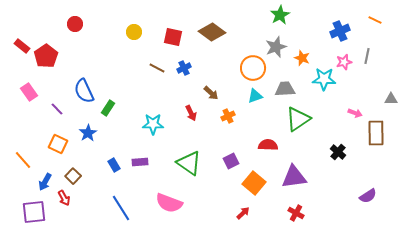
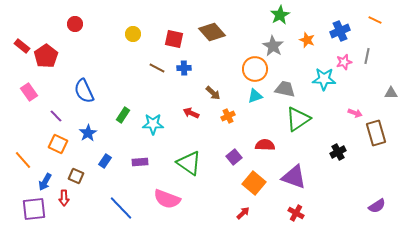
yellow circle at (134, 32): moved 1 px left, 2 px down
brown diamond at (212, 32): rotated 12 degrees clockwise
red square at (173, 37): moved 1 px right, 2 px down
gray star at (276, 47): moved 3 px left, 1 px up; rotated 20 degrees counterclockwise
orange star at (302, 58): moved 5 px right, 18 px up
blue cross at (184, 68): rotated 24 degrees clockwise
orange circle at (253, 68): moved 2 px right, 1 px down
gray trapezoid at (285, 89): rotated 15 degrees clockwise
brown arrow at (211, 93): moved 2 px right
gray triangle at (391, 99): moved 6 px up
green rectangle at (108, 108): moved 15 px right, 7 px down
purple line at (57, 109): moved 1 px left, 7 px down
red arrow at (191, 113): rotated 140 degrees clockwise
brown rectangle at (376, 133): rotated 15 degrees counterclockwise
red semicircle at (268, 145): moved 3 px left
black cross at (338, 152): rotated 21 degrees clockwise
purple square at (231, 161): moved 3 px right, 4 px up; rotated 14 degrees counterclockwise
blue rectangle at (114, 165): moved 9 px left, 4 px up; rotated 64 degrees clockwise
brown square at (73, 176): moved 3 px right; rotated 21 degrees counterclockwise
purple triangle at (294, 177): rotated 28 degrees clockwise
purple semicircle at (368, 196): moved 9 px right, 10 px down
red arrow at (64, 198): rotated 28 degrees clockwise
pink semicircle at (169, 203): moved 2 px left, 4 px up
blue line at (121, 208): rotated 12 degrees counterclockwise
purple square at (34, 212): moved 3 px up
